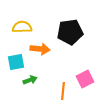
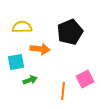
black pentagon: rotated 15 degrees counterclockwise
